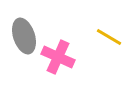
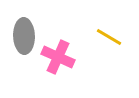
gray ellipse: rotated 16 degrees clockwise
